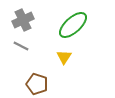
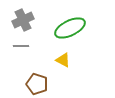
green ellipse: moved 3 px left, 3 px down; rotated 16 degrees clockwise
gray line: rotated 28 degrees counterclockwise
yellow triangle: moved 1 px left, 3 px down; rotated 35 degrees counterclockwise
